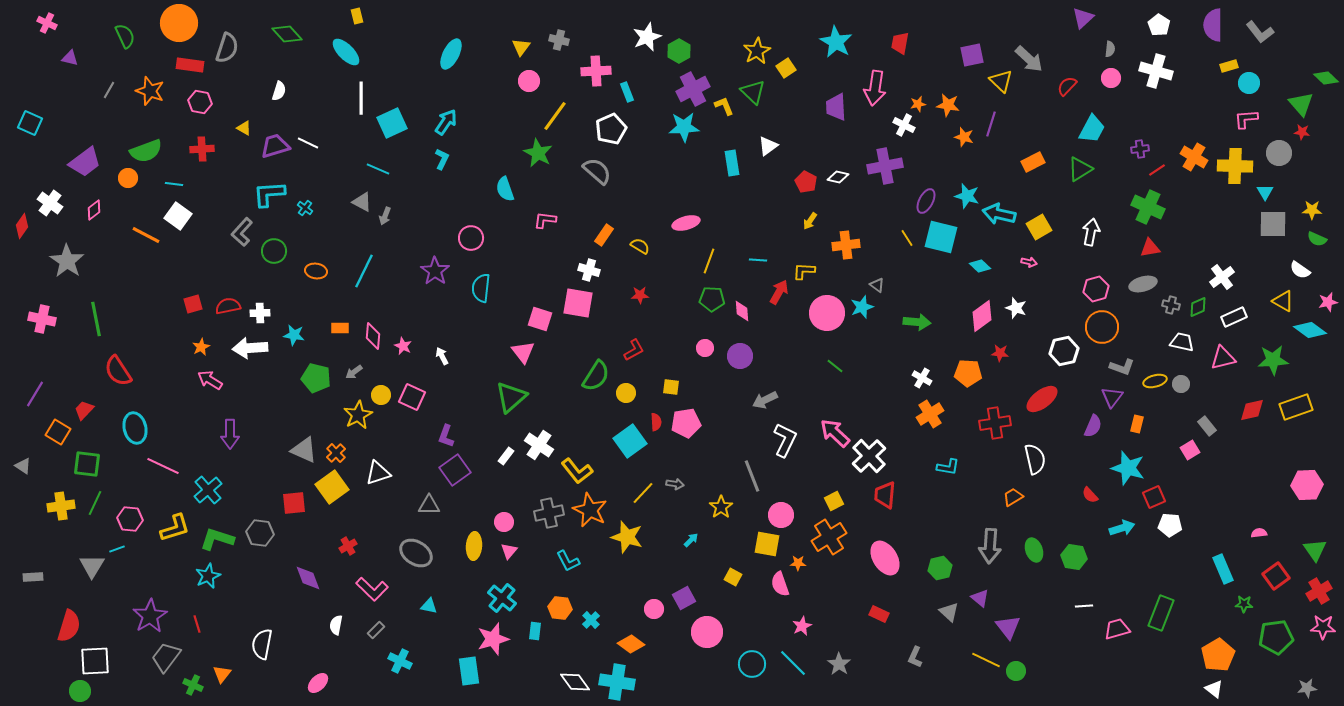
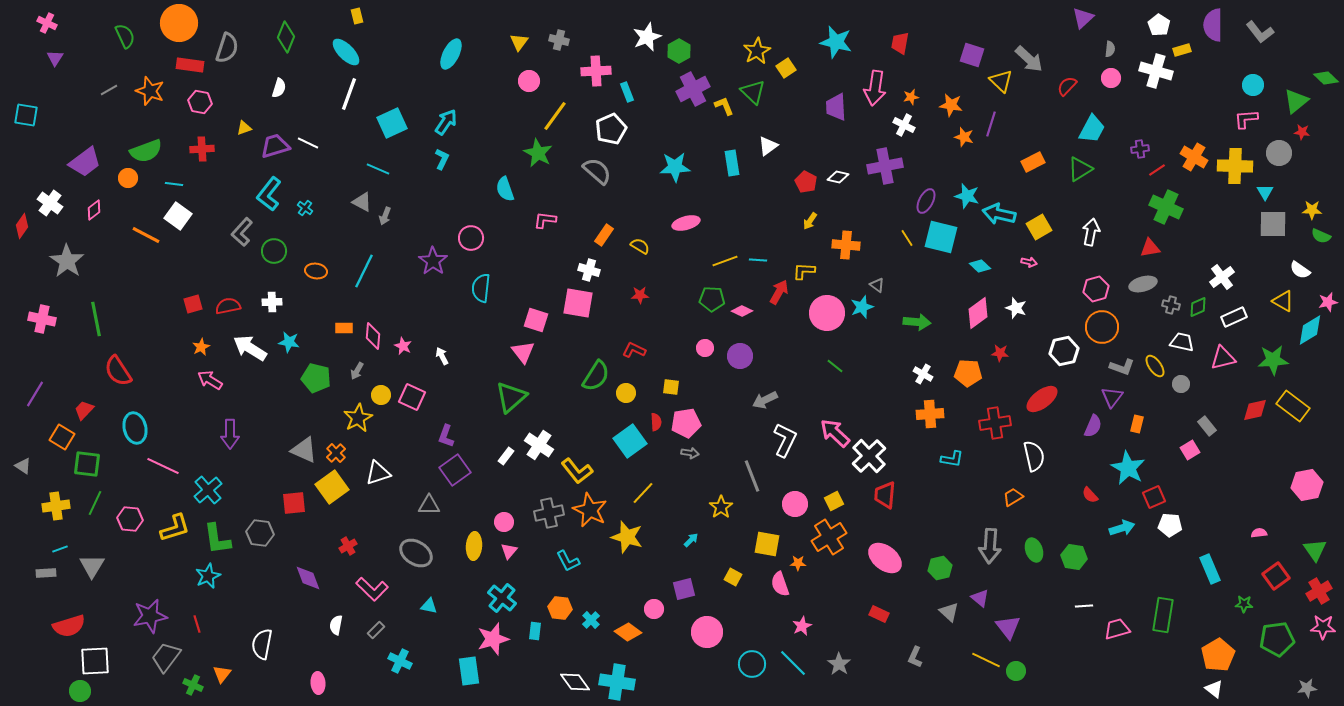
green diamond at (287, 34): moved 1 px left, 3 px down; rotated 64 degrees clockwise
cyan star at (836, 42): rotated 16 degrees counterclockwise
yellow triangle at (521, 47): moved 2 px left, 5 px up
purple square at (972, 55): rotated 30 degrees clockwise
purple triangle at (70, 58): moved 15 px left; rotated 48 degrees clockwise
yellow rectangle at (1229, 66): moved 47 px left, 16 px up
cyan circle at (1249, 83): moved 4 px right, 2 px down
gray line at (109, 90): rotated 30 degrees clockwise
white semicircle at (279, 91): moved 3 px up
white line at (361, 98): moved 12 px left, 4 px up; rotated 20 degrees clockwise
orange star at (918, 104): moved 7 px left, 7 px up
green triangle at (1301, 104): moved 5 px left, 3 px up; rotated 32 degrees clockwise
orange star at (948, 105): moved 3 px right
cyan square at (30, 123): moved 4 px left, 8 px up; rotated 15 degrees counterclockwise
cyan star at (684, 127): moved 9 px left, 40 px down
yellow triangle at (244, 128): rotated 49 degrees counterclockwise
cyan L-shape at (269, 194): rotated 48 degrees counterclockwise
green cross at (1148, 207): moved 18 px right
green semicircle at (1317, 239): moved 4 px right, 3 px up
orange cross at (846, 245): rotated 12 degrees clockwise
yellow line at (709, 261): moved 16 px right; rotated 50 degrees clockwise
purple star at (435, 271): moved 2 px left, 10 px up
pink diamond at (742, 311): rotated 60 degrees counterclockwise
white cross at (260, 313): moved 12 px right, 11 px up
pink diamond at (982, 316): moved 4 px left, 3 px up
pink square at (540, 319): moved 4 px left, 1 px down
orange rectangle at (340, 328): moved 4 px right
cyan diamond at (1310, 330): rotated 68 degrees counterclockwise
cyan star at (294, 335): moved 5 px left, 7 px down
white arrow at (250, 348): rotated 36 degrees clockwise
red L-shape at (634, 350): rotated 125 degrees counterclockwise
gray arrow at (354, 372): moved 3 px right, 1 px up; rotated 24 degrees counterclockwise
white cross at (922, 378): moved 1 px right, 4 px up
yellow ellipse at (1155, 381): moved 15 px up; rotated 70 degrees clockwise
yellow rectangle at (1296, 407): moved 3 px left, 1 px up; rotated 56 degrees clockwise
red diamond at (1252, 410): moved 3 px right
orange cross at (930, 414): rotated 28 degrees clockwise
yellow star at (358, 415): moved 3 px down
orange square at (58, 432): moved 4 px right, 5 px down
white semicircle at (1035, 459): moved 1 px left, 3 px up
cyan L-shape at (948, 467): moved 4 px right, 8 px up
cyan star at (1128, 468): rotated 12 degrees clockwise
gray arrow at (675, 484): moved 15 px right, 31 px up
pink hexagon at (1307, 485): rotated 8 degrees counterclockwise
yellow cross at (61, 506): moved 5 px left
pink circle at (781, 515): moved 14 px right, 11 px up
green L-shape at (217, 539): rotated 116 degrees counterclockwise
cyan line at (117, 549): moved 57 px left
pink ellipse at (885, 558): rotated 20 degrees counterclockwise
cyan rectangle at (1223, 569): moved 13 px left
gray rectangle at (33, 577): moved 13 px right, 4 px up
purple square at (684, 598): moved 9 px up; rotated 15 degrees clockwise
green rectangle at (1161, 613): moved 2 px right, 2 px down; rotated 12 degrees counterclockwise
purple star at (150, 616): rotated 20 degrees clockwise
red semicircle at (69, 626): rotated 56 degrees clockwise
green pentagon at (1276, 637): moved 1 px right, 2 px down
orange diamond at (631, 644): moved 3 px left, 12 px up
pink ellipse at (318, 683): rotated 50 degrees counterclockwise
